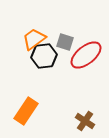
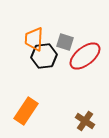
orange trapezoid: rotated 50 degrees counterclockwise
red ellipse: moved 1 px left, 1 px down
